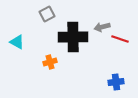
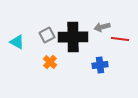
gray square: moved 21 px down
red line: rotated 12 degrees counterclockwise
orange cross: rotated 32 degrees counterclockwise
blue cross: moved 16 px left, 17 px up
